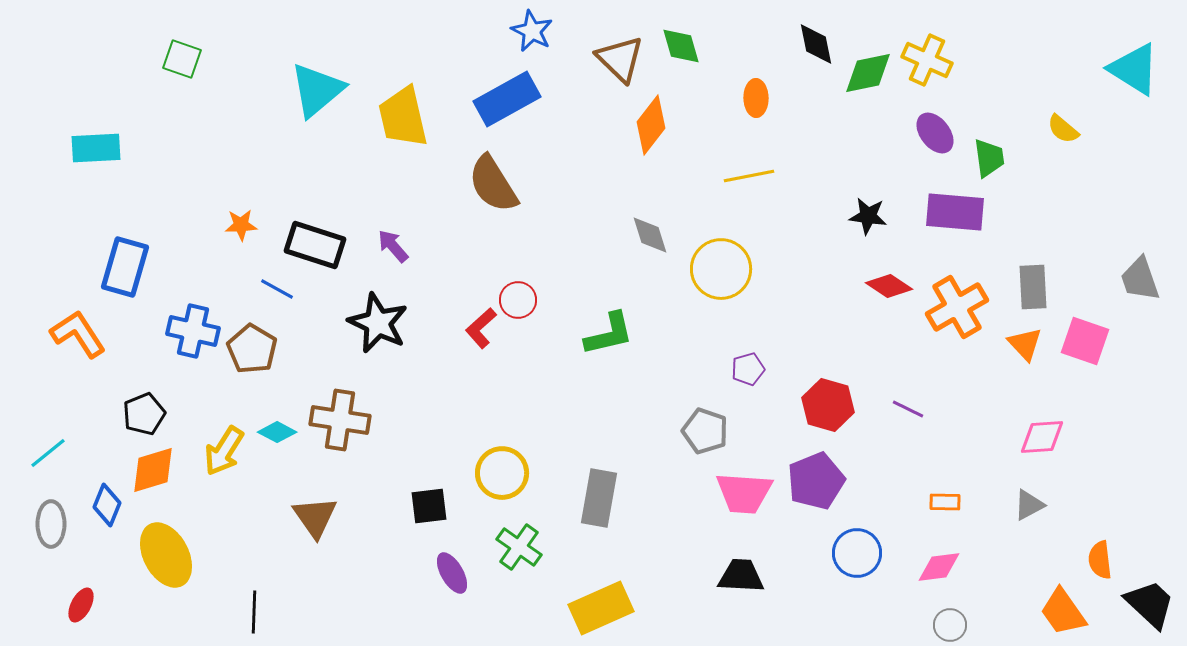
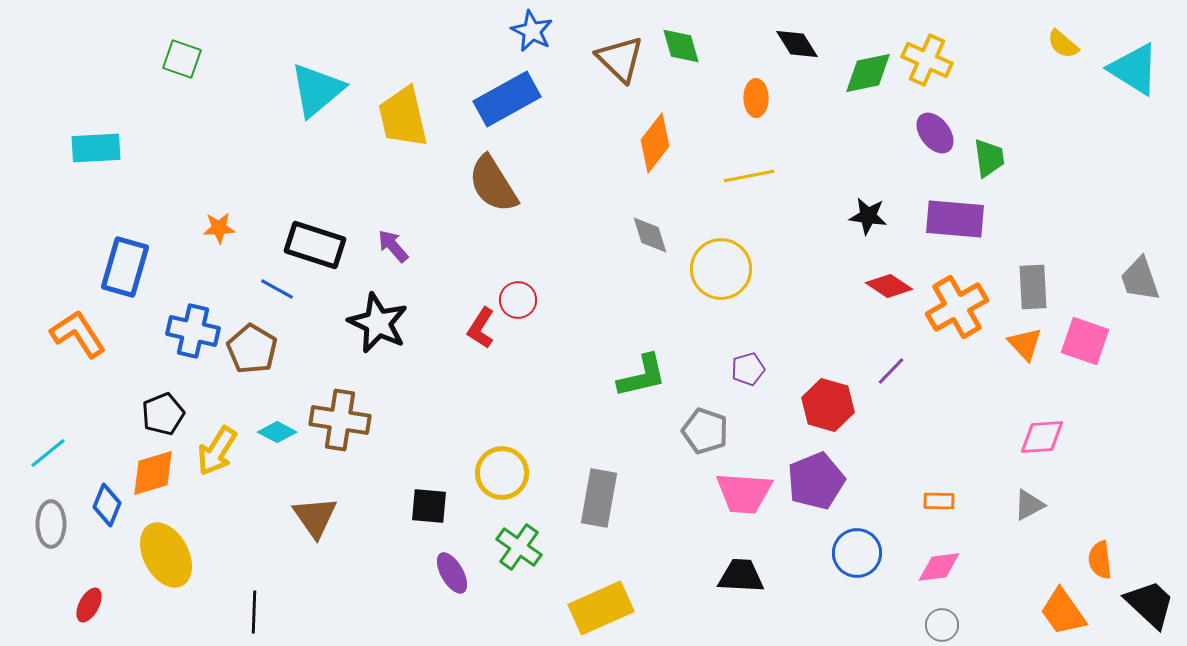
black diamond at (816, 44): moved 19 px left; rotated 21 degrees counterclockwise
orange diamond at (651, 125): moved 4 px right, 18 px down
yellow semicircle at (1063, 129): moved 85 px up
purple rectangle at (955, 212): moved 7 px down
orange star at (241, 225): moved 22 px left, 3 px down
red L-shape at (481, 328): rotated 15 degrees counterclockwise
green L-shape at (609, 334): moved 33 px right, 42 px down
purple line at (908, 409): moved 17 px left, 38 px up; rotated 72 degrees counterclockwise
black pentagon at (144, 414): moved 19 px right
yellow arrow at (224, 451): moved 7 px left
orange diamond at (153, 470): moved 3 px down
orange rectangle at (945, 502): moved 6 px left, 1 px up
black square at (429, 506): rotated 12 degrees clockwise
red ellipse at (81, 605): moved 8 px right
gray circle at (950, 625): moved 8 px left
